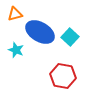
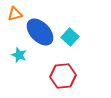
blue ellipse: rotated 16 degrees clockwise
cyan star: moved 3 px right, 5 px down
red hexagon: rotated 15 degrees counterclockwise
